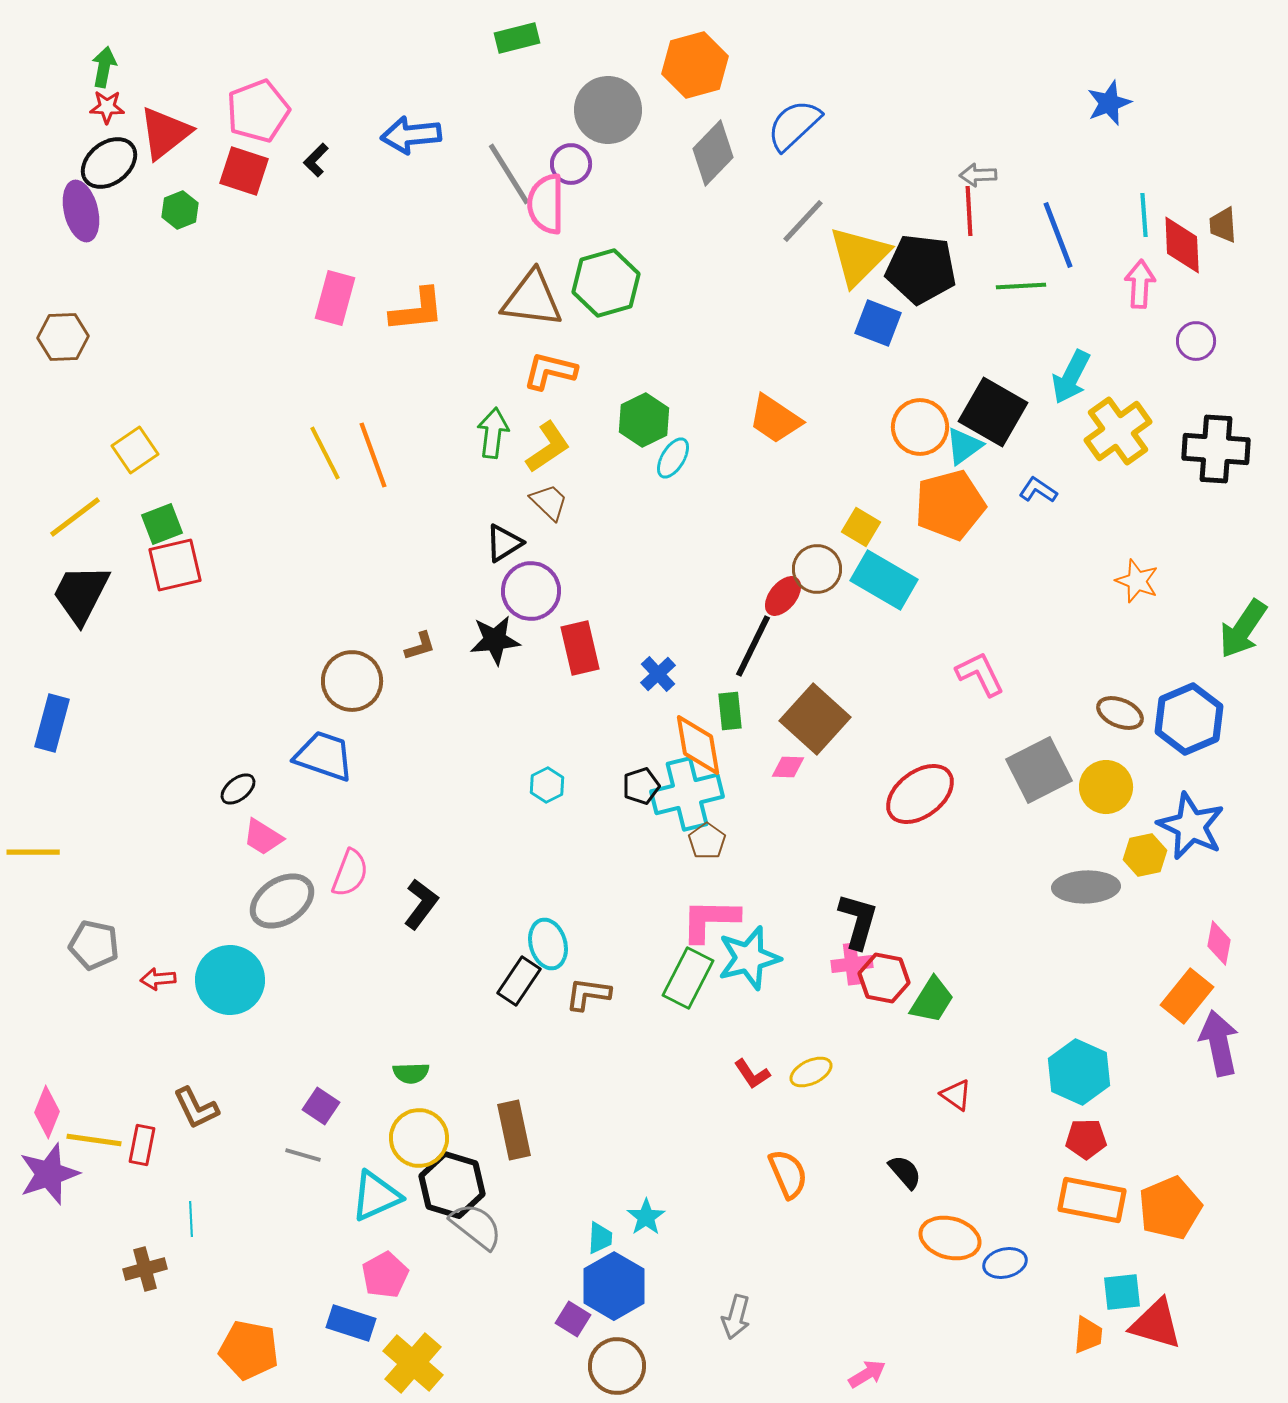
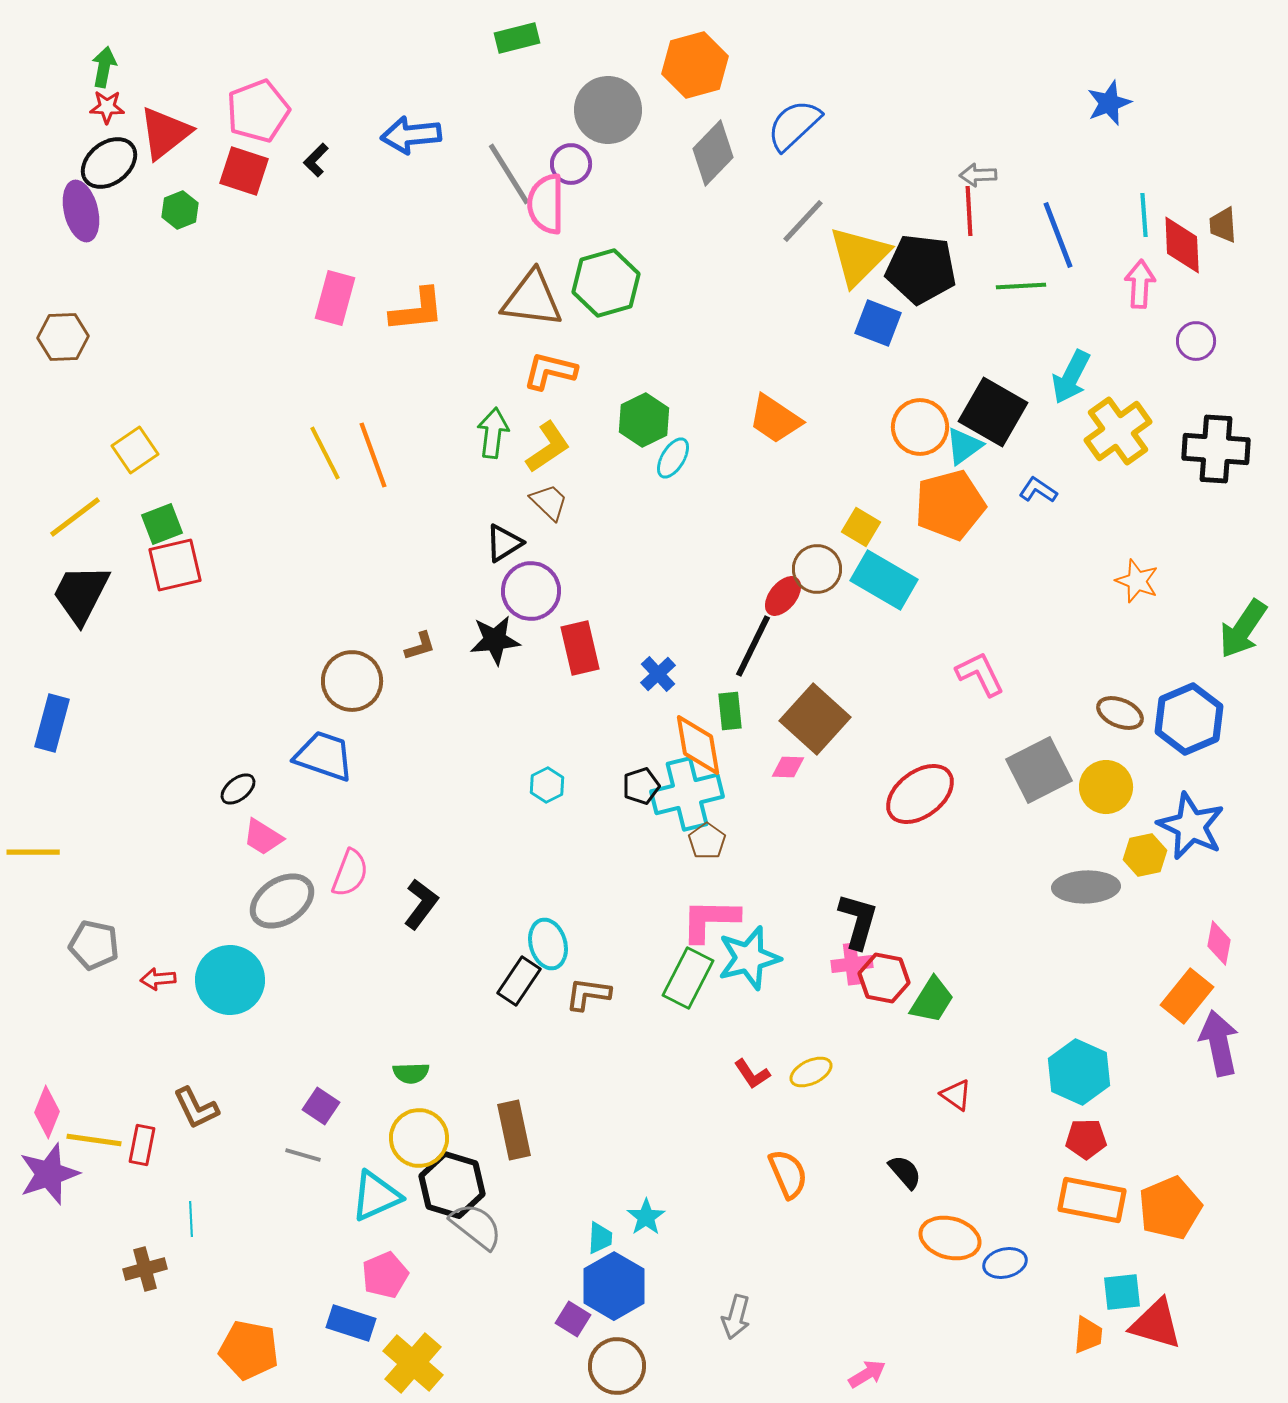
pink pentagon at (385, 1275): rotated 6 degrees clockwise
